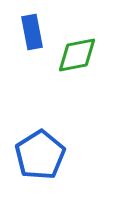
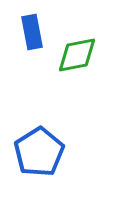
blue pentagon: moved 1 px left, 3 px up
